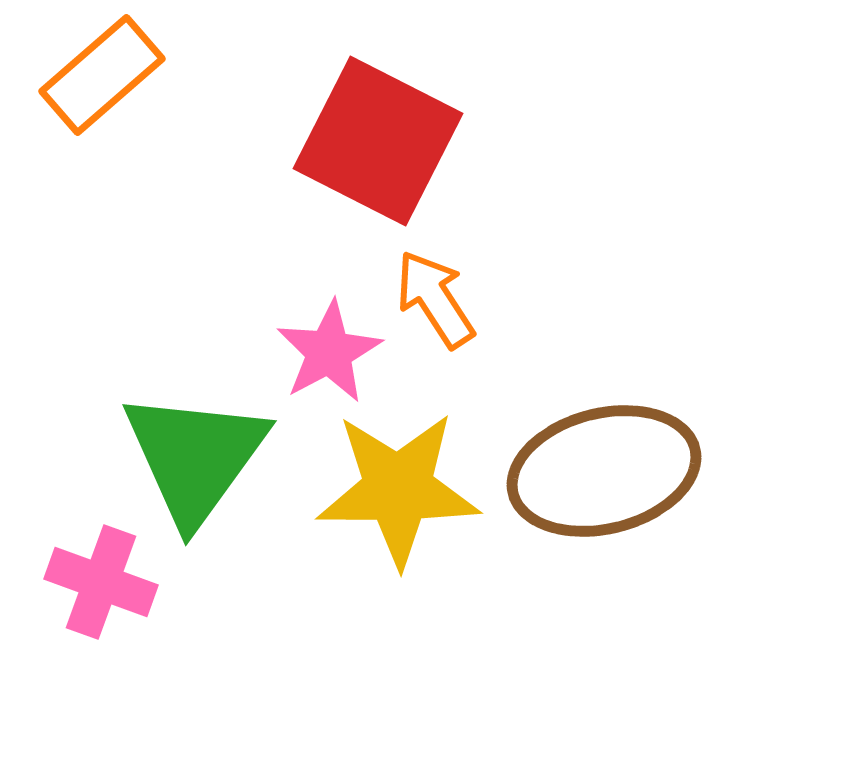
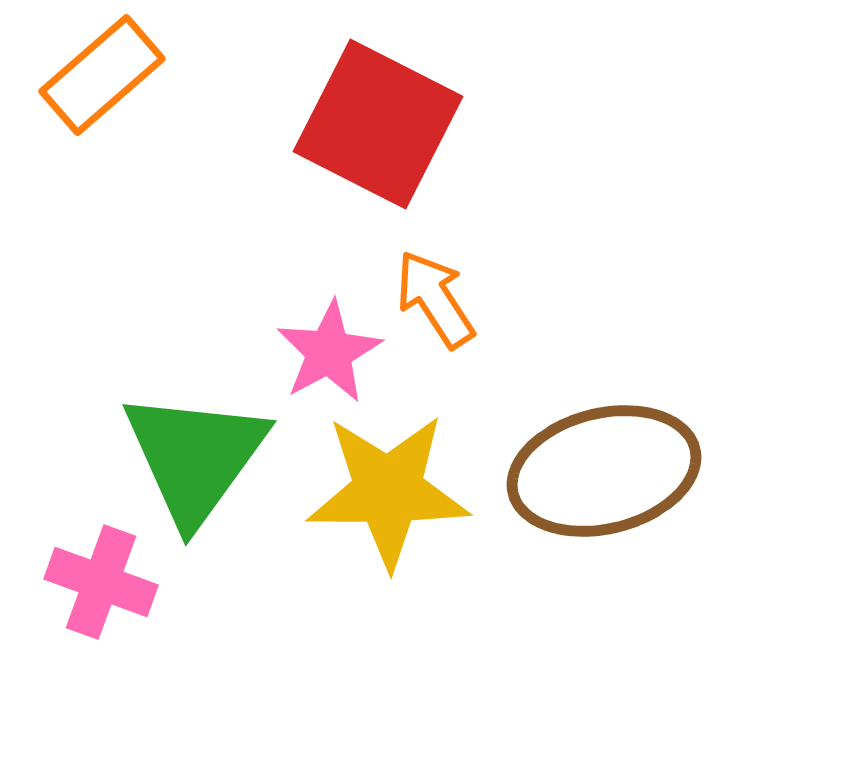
red square: moved 17 px up
yellow star: moved 10 px left, 2 px down
